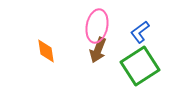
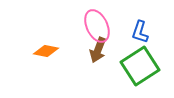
pink ellipse: rotated 36 degrees counterclockwise
blue L-shape: rotated 35 degrees counterclockwise
orange diamond: rotated 70 degrees counterclockwise
